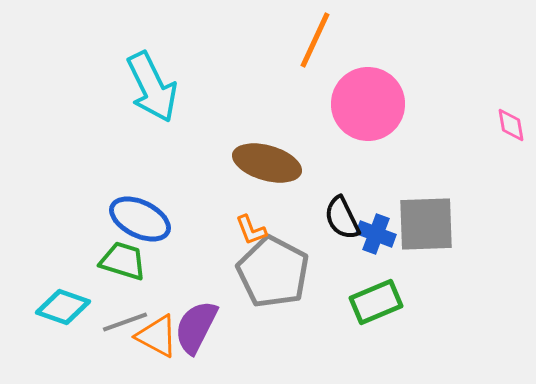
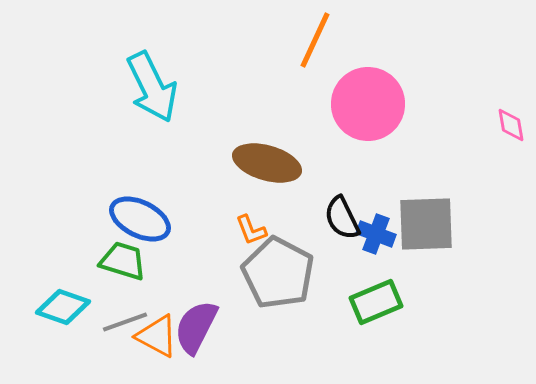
gray pentagon: moved 5 px right, 1 px down
